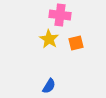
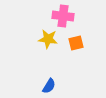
pink cross: moved 3 px right, 1 px down
yellow star: moved 1 px left; rotated 24 degrees counterclockwise
